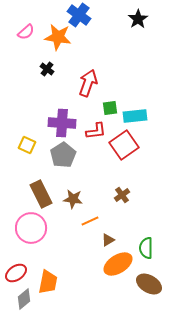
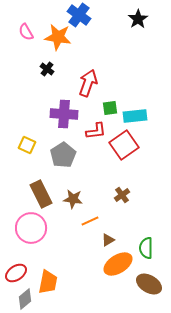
pink semicircle: rotated 102 degrees clockwise
purple cross: moved 2 px right, 9 px up
gray diamond: moved 1 px right
